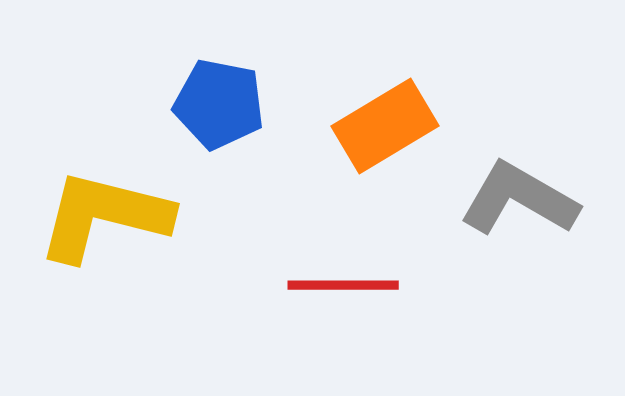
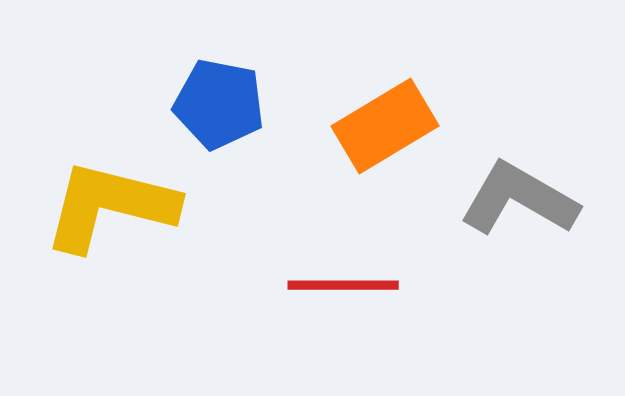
yellow L-shape: moved 6 px right, 10 px up
